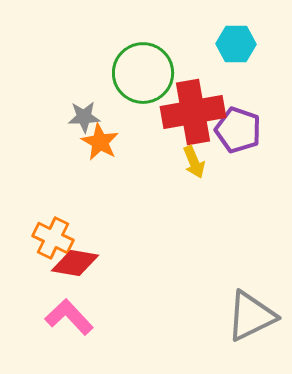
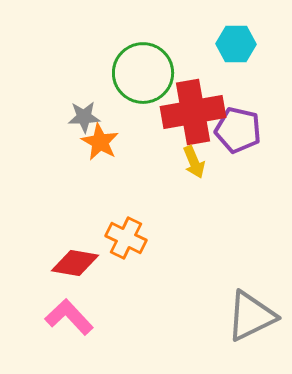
purple pentagon: rotated 6 degrees counterclockwise
orange cross: moved 73 px right
